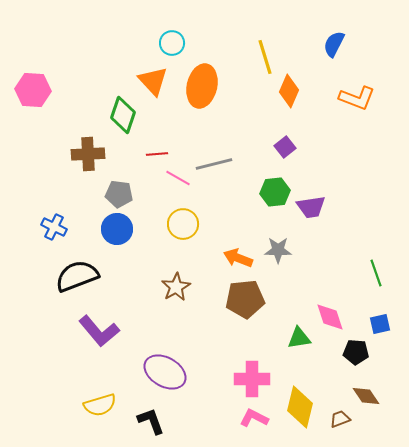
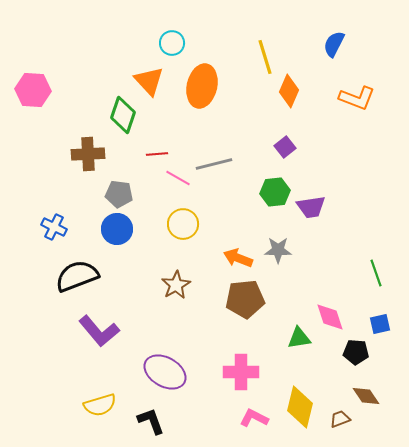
orange triangle: moved 4 px left
brown star: moved 2 px up
pink cross: moved 11 px left, 7 px up
